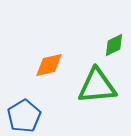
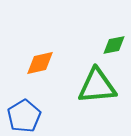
green diamond: rotated 15 degrees clockwise
orange diamond: moved 9 px left, 2 px up
